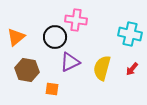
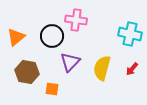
black circle: moved 3 px left, 1 px up
purple triangle: rotated 20 degrees counterclockwise
brown hexagon: moved 2 px down
